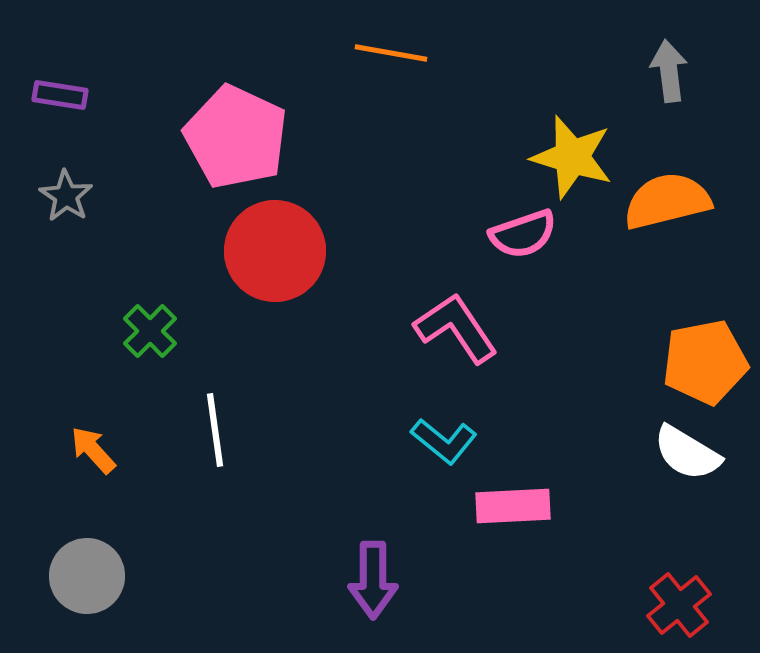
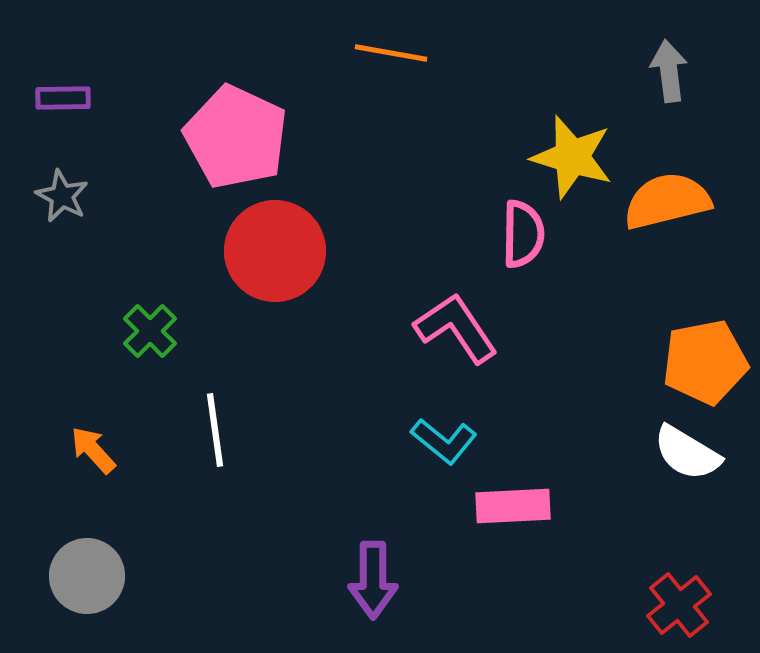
purple rectangle: moved 3 px right, 3 px down; rotated 10 degrees counterclockwise
gray star: moved 4 px left; rotated 6 degrees counterclockwise
pink semicircle: rotated 70 degrees counterclockwise
